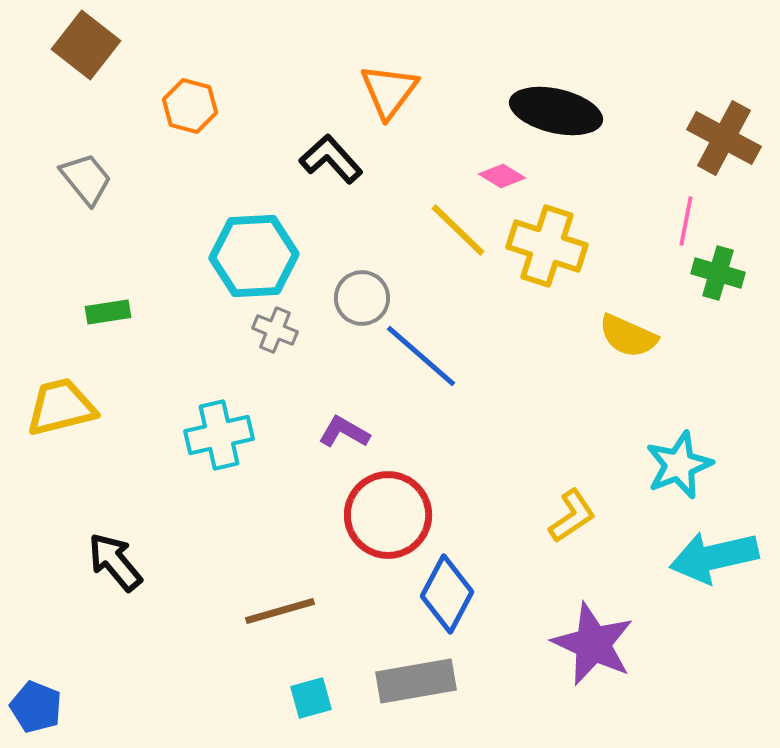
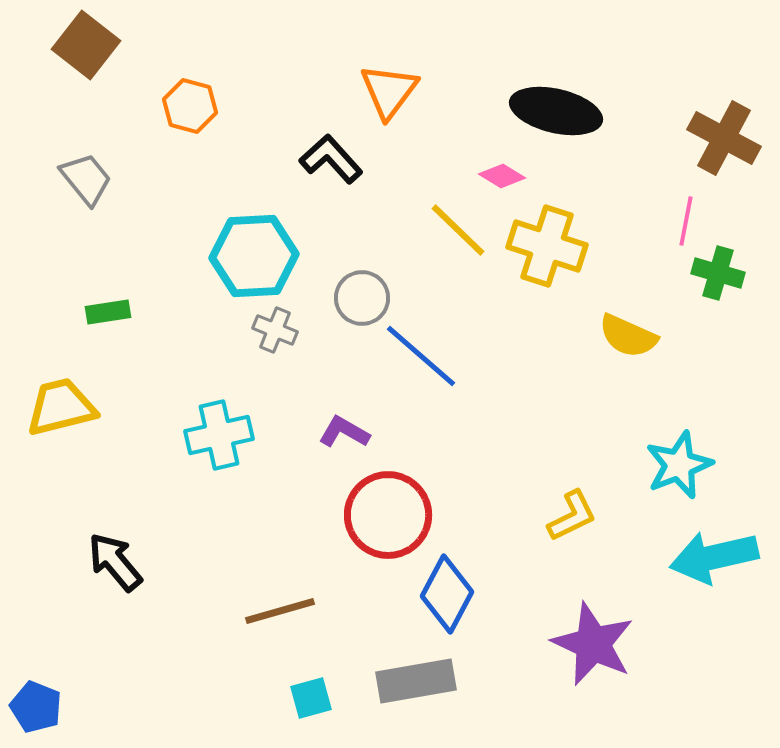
yellow L-shape: rotated 8 degrees clockwise
